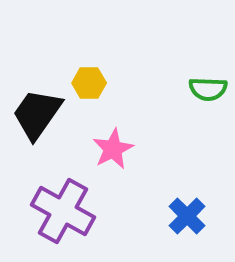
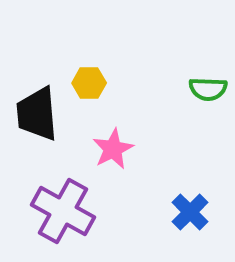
black trapezoid: rotated 40 degrees counterclockwise
blue cross: moved 3 px right, 4 px up
